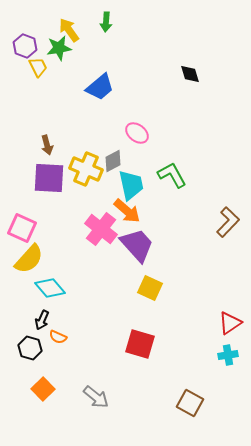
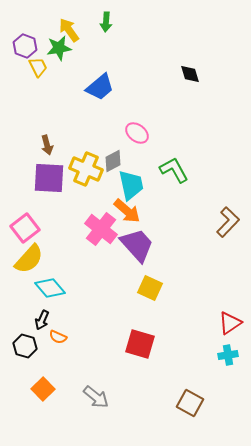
green L-shape: moved 2 px right, 5 px up
pink square: moved 3 px right; rotated 28 degrees clockwise
black hexagon: moved 5 px left, 2 px up
